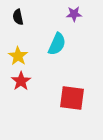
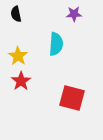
black semicircle: moved 2 px left, 3 px up
cyan semicircle: moved 1 px left; rotated 20 degrees counterclockwise
red square: rotated 8 degrees clockwise
